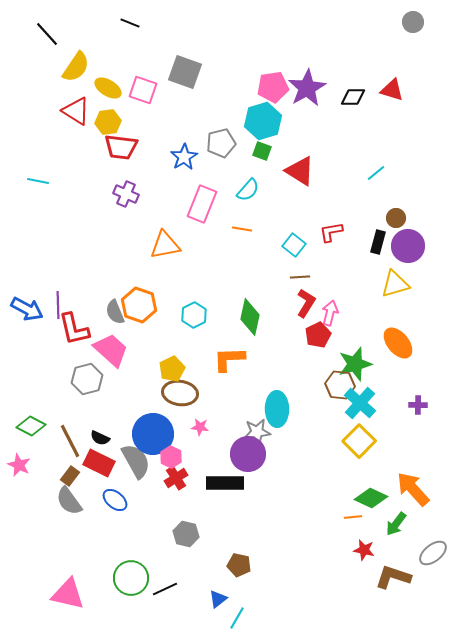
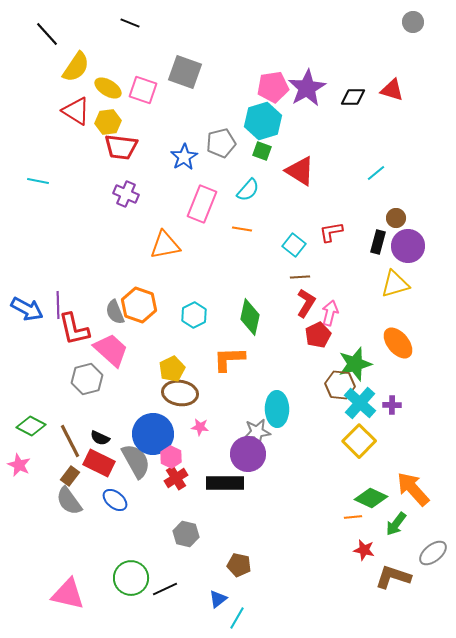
purple cross at (418, 405): moved 26 px left
